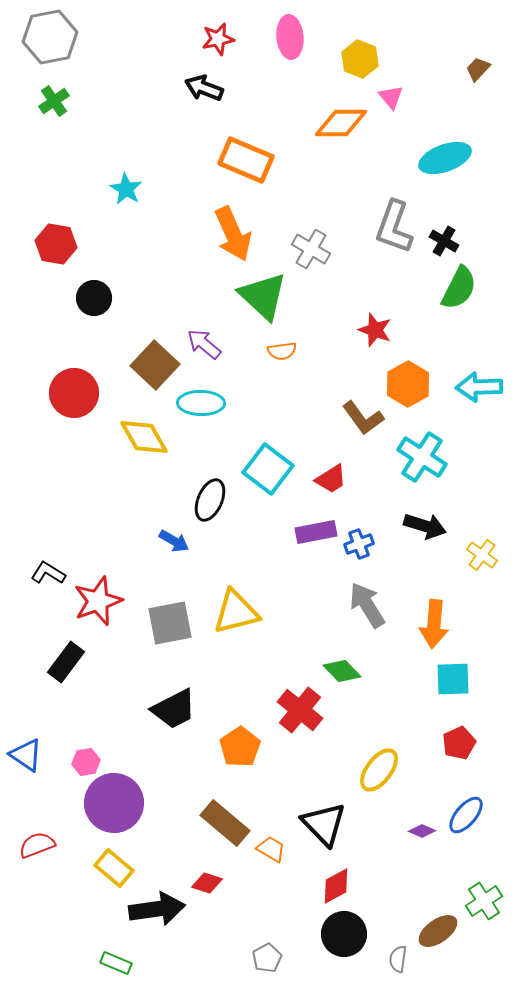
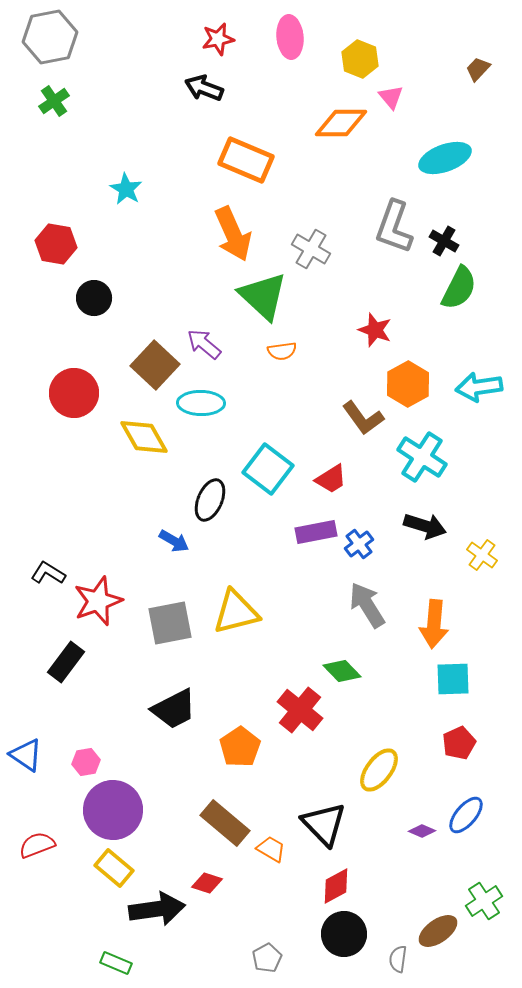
cyan arrow at (479, 387): rotated 6 degrees counterclockwise
blue cross at (359, 544): rotated 16 degrees counterclockwise
purple circle at (114, 803): moved 1 px left, 7 px down
